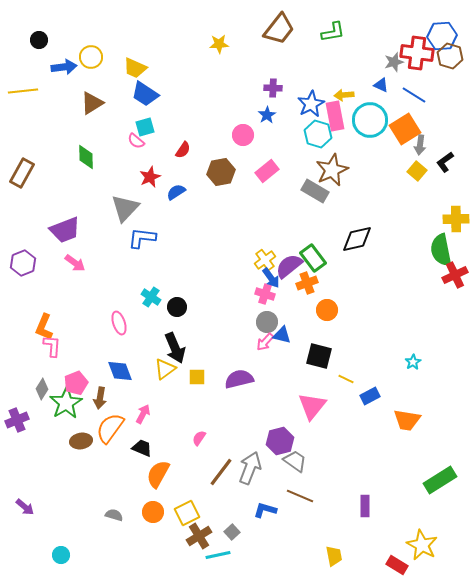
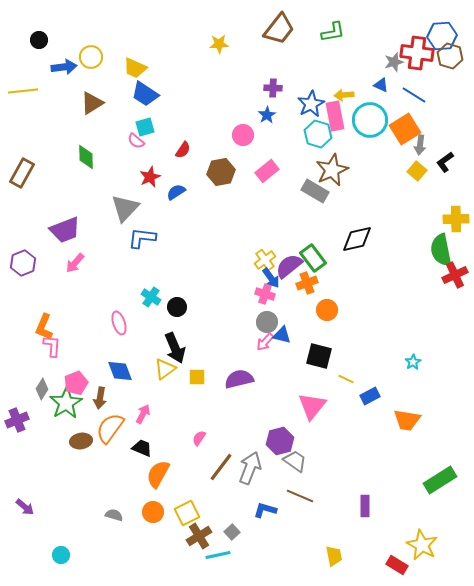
pink arrow at (75, 263): rotated 95 degrees clockwise
brown line at (221, 472): moved 5 px up
